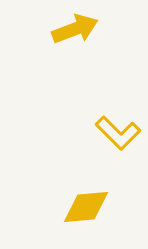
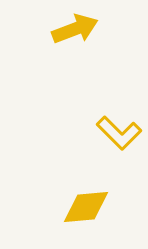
yellow L-shape: moved 1 px right
